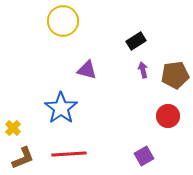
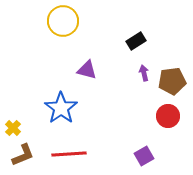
purple arrow: moved 1 px right, 3 px down
brown pentagon: moved 3 px left, 6 px down
brown L-shape: moved 3 px up
